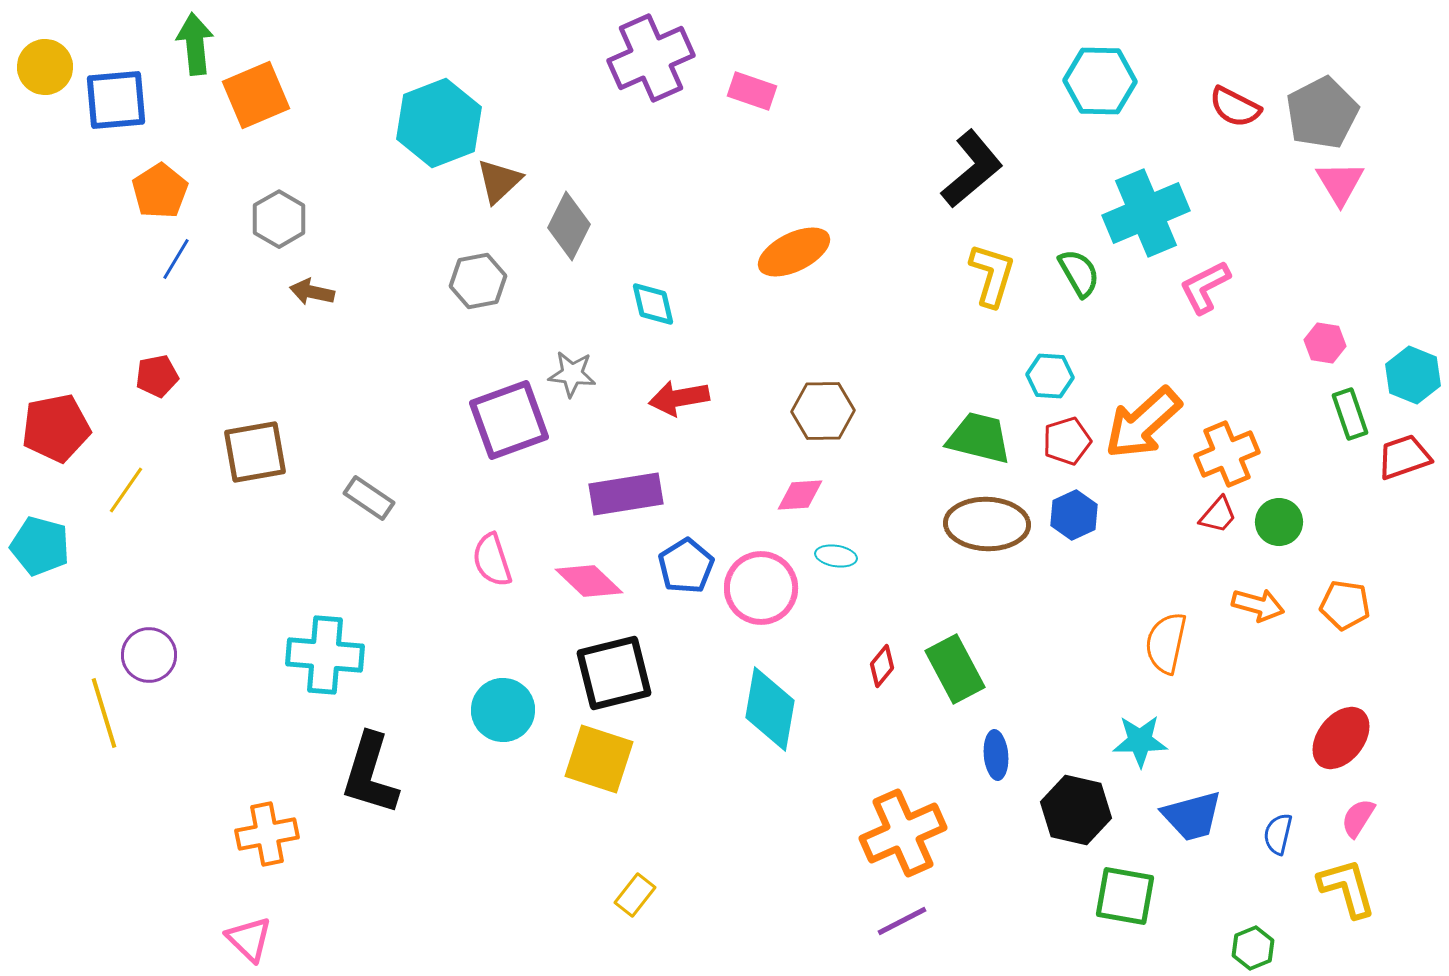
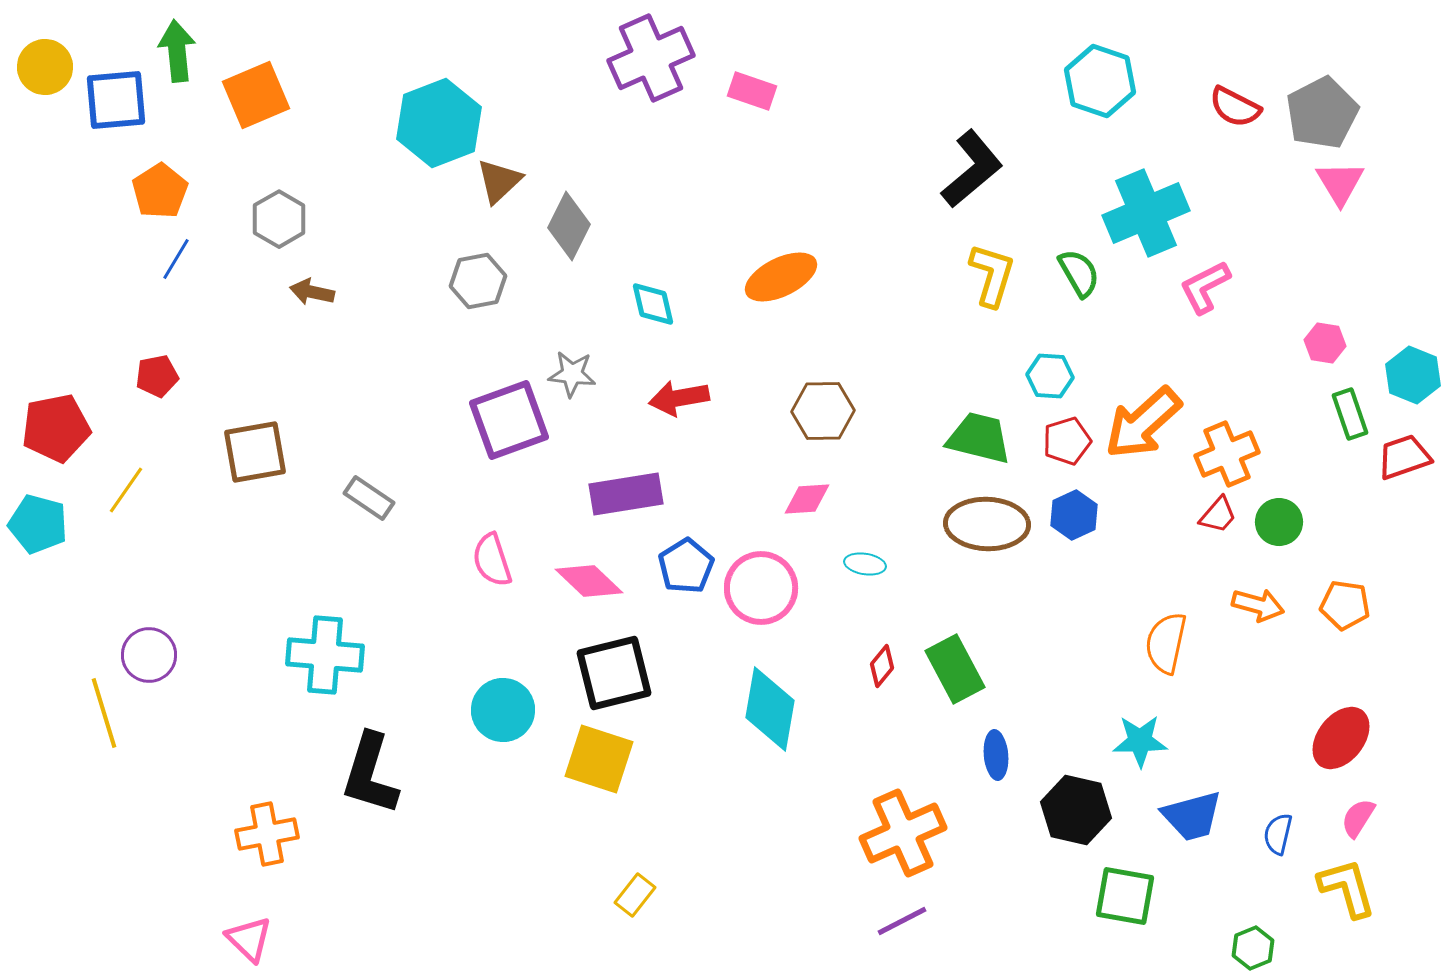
green arrow at (195, 44): moved 18 px left, 7 px down
cyan hexagon at (1100, 81): rotated 18 degrees clockwise
orange ellipse at (794, 252): moved 13 px left, 25 px down
pink diamond at (800, 495): moved 7 px right, 4 px down
cyan pentagon at (40, 546): moved 2 px left, 22 px up
cyan ellipse at (836, 556): moved 29 px right, 8 px down
